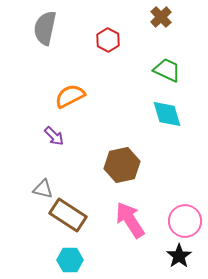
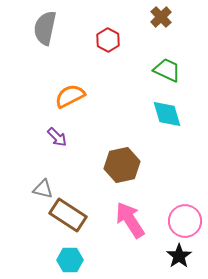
purple arrow: moved 3 px right, 1 px down
